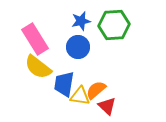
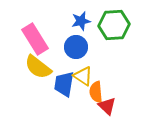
blue circle: moved 2 px left
orange semicircle: moved 2 px down; rotated 55 degrees counterclockwise
yellow triangle: moved 3 px right, 20 px up; rotated 25 degrees clockwise
